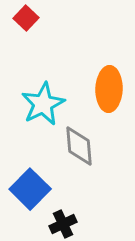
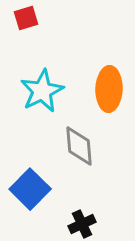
red square: rotated 30 degrees clockwise
cyan star: moved 1 px left, 13 px up
black cross: moved 19 px right
